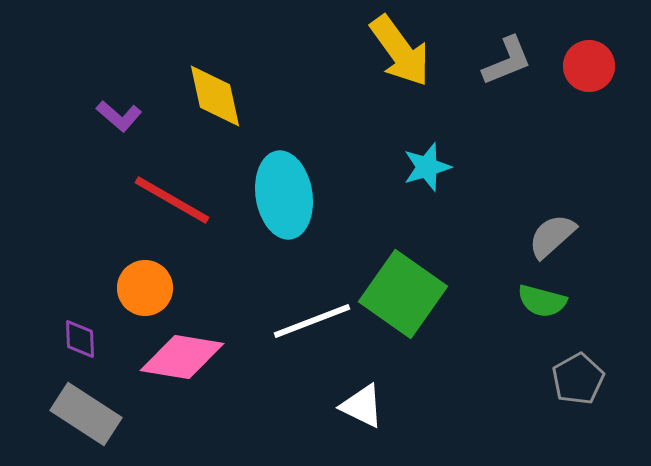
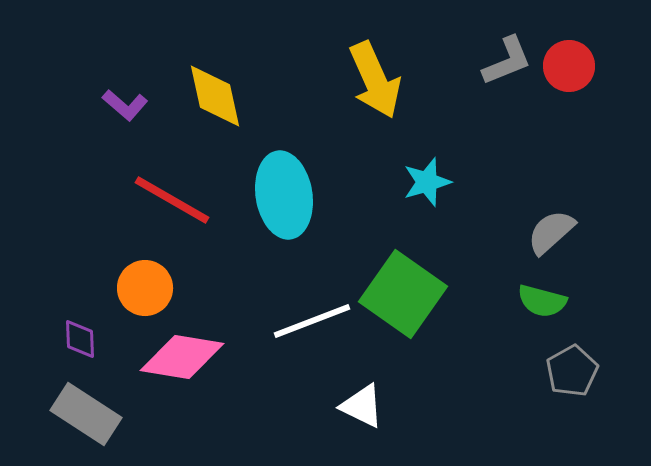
yellow arrow: moved 25 px left, 29 px down; rotated 12 degrees clockwise
red circle: moved 20 px left
purple L-shape: moved 6 px right, 11 px up
cyan star: moved 15 px down
gray semicircle: moved 1 px left, 4 px up
gray pentagon: moved 6 px left, 8 px up
